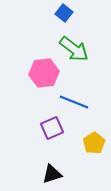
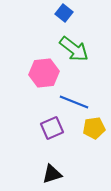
yellow pentagon: moved 15 px up; rotated 25 degrees clockwise
